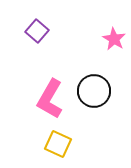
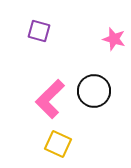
purple square: moved 2 px right; rotated 25 degrees counterclockwise
pink star: rotated 15 degrees counterclockwise
pink L-shape: rotated 15 degrees clockwise
